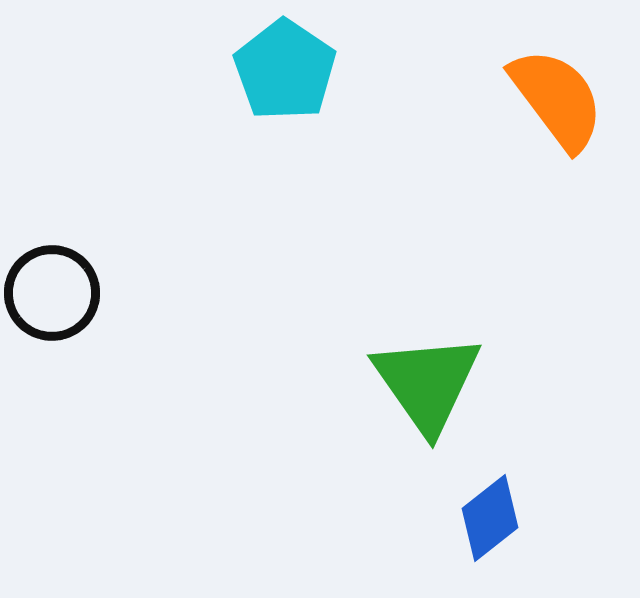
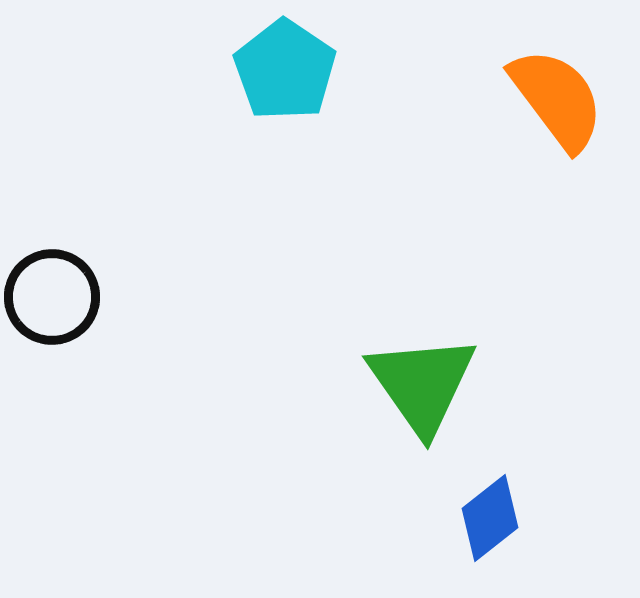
black circle: moved 4 px down
green triangle: moved 5 px left, 1 px down
